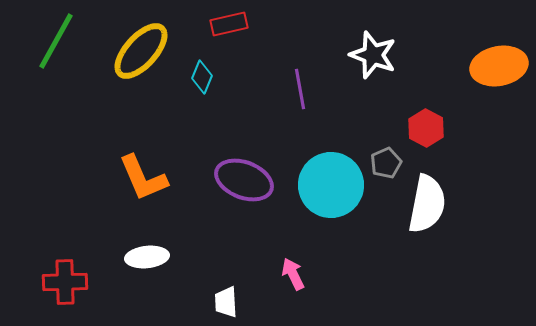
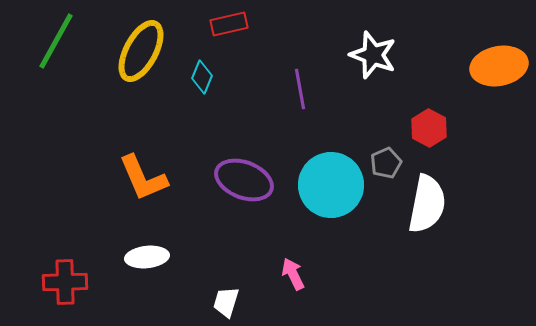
yellow ellipse: rotated 14 degrees counterclockwise
red hexagon: moved 3 px right
white trapezoid: rotated 20 degrees clockwise
